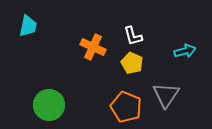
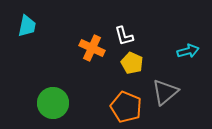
cyan trapezoid: moved 1 px left
white L-shape: moved 9 px left
orange cross: moved 1 px left, 1 px down
cyan arrow: moved 3 px right
gray triangle: moved 1 px left, 3 px up; rotated 16 degrees clockwise
green circle: moved 4 px right, 2 px up
